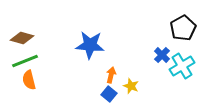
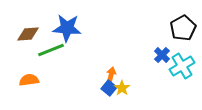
brown diamond: moved 6 px right, 4 px up; rotated 20 degrees counterclockwise
blue star: moved 23 px left, 17 px up
green line: moved 26 px right, 11 px up
orange semicircle: rotated 96 degrees clockwise
yellow star: moved 9 px left, 2 px down; rotated 14 degrees clockwise
blue square: moved 6 px up
